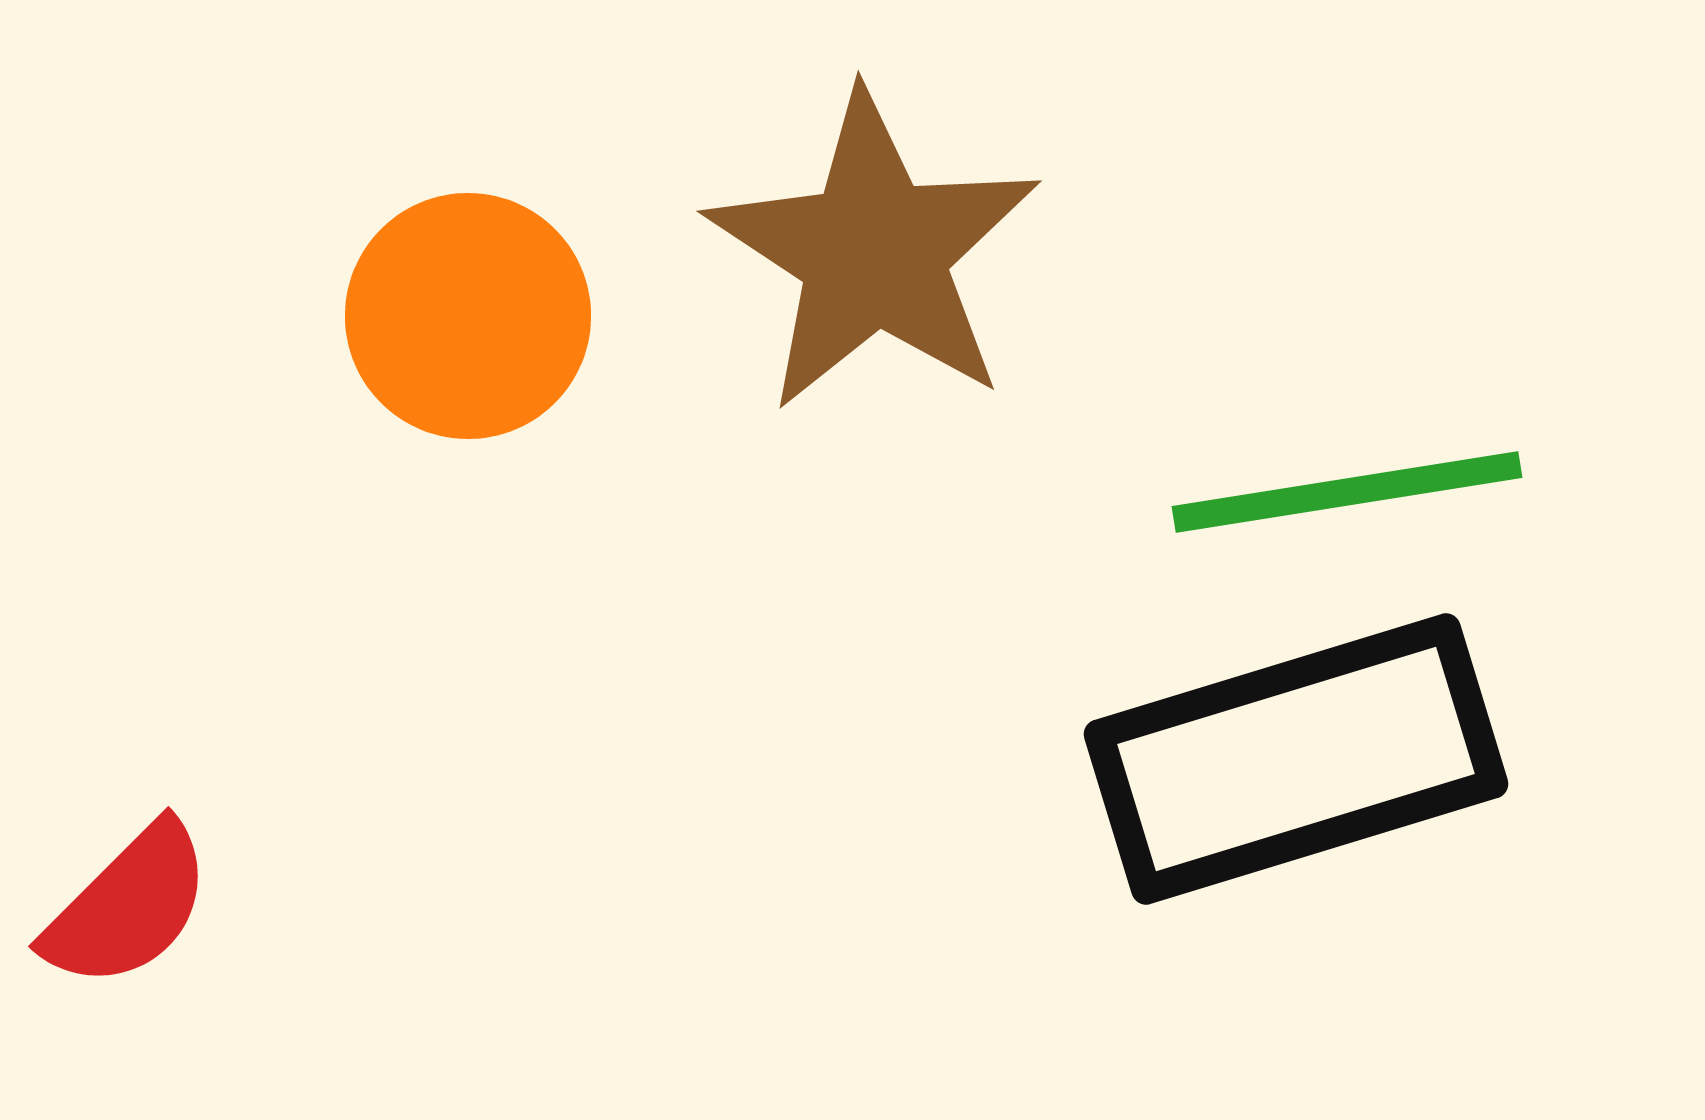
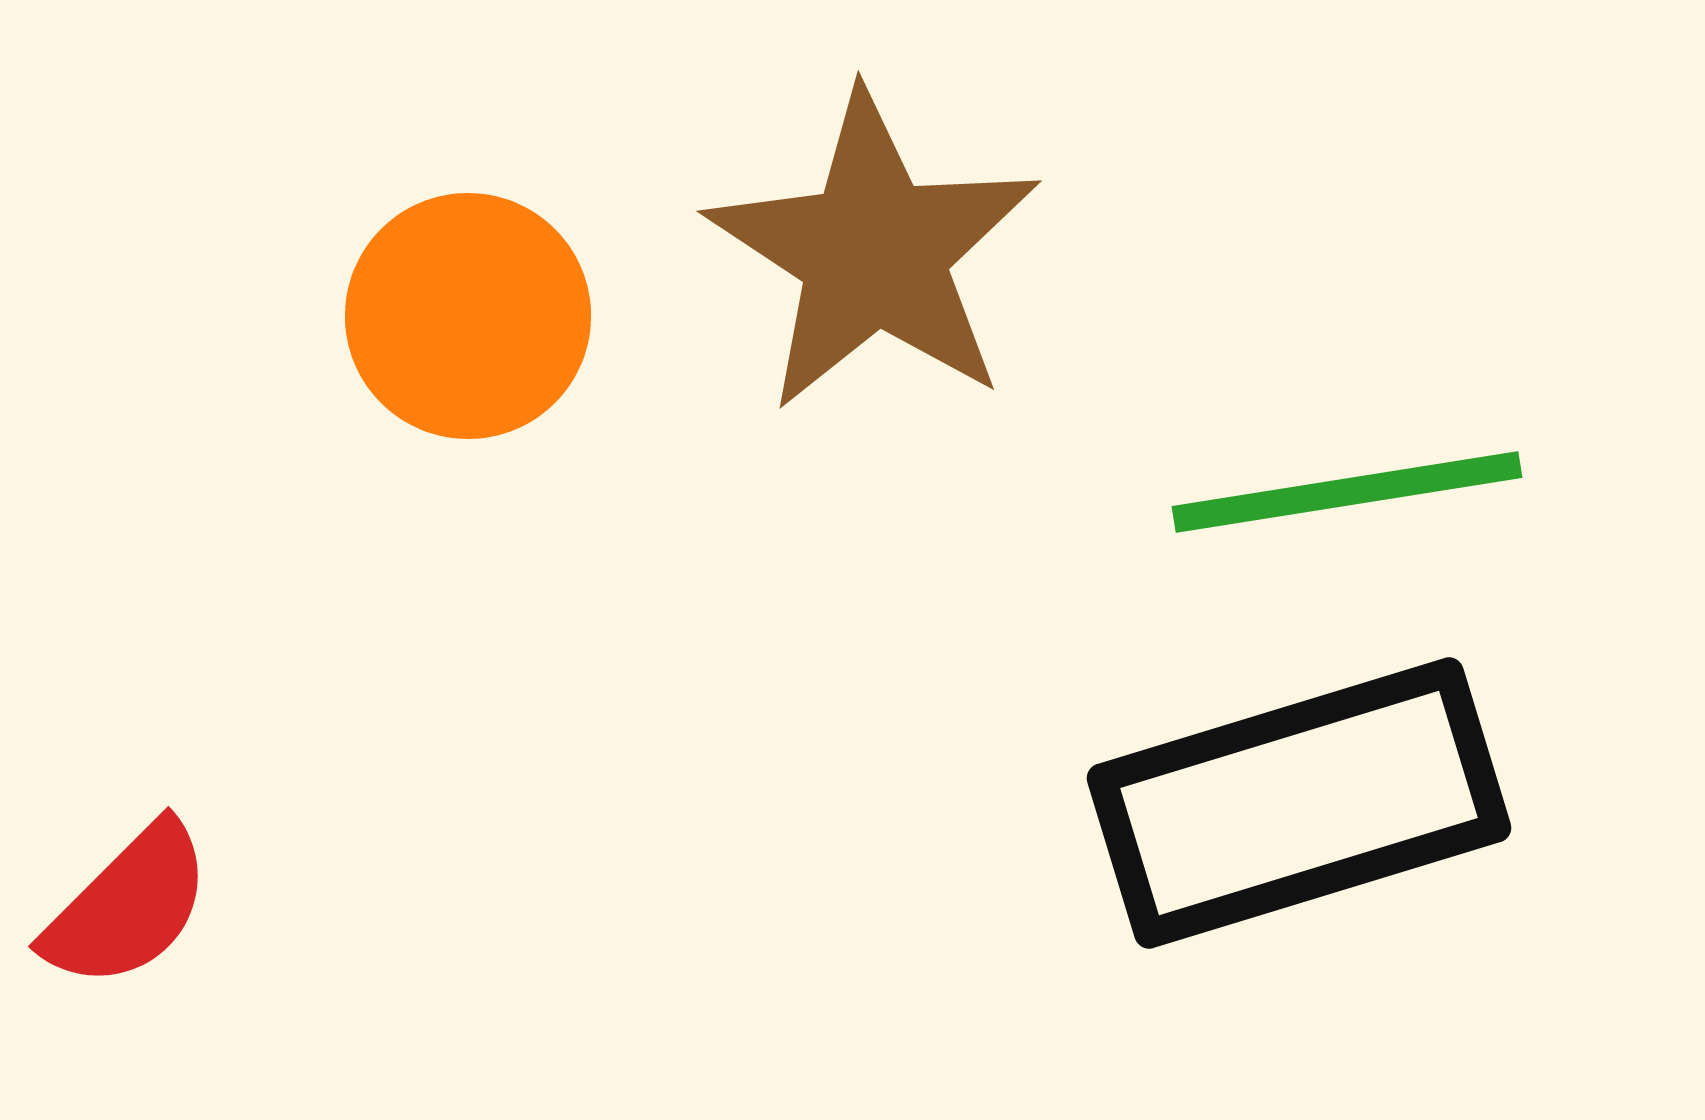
black rectangle: moved 3 px right, 44 px down
